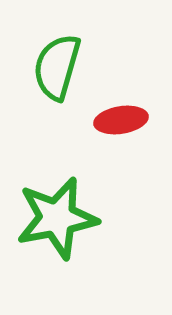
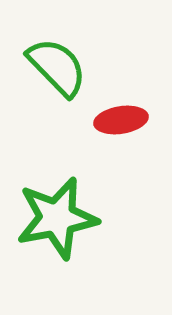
green semicircle: rotated 120 degrees clockwise
